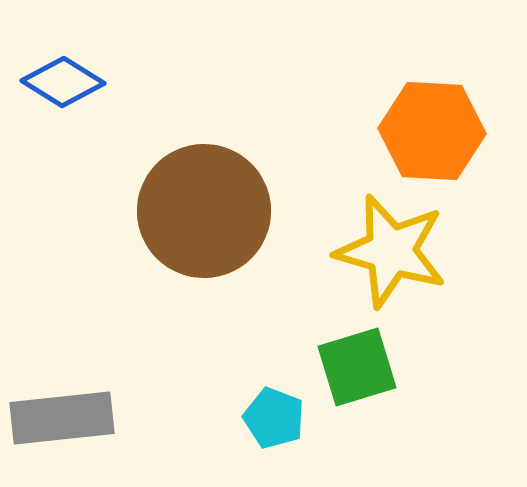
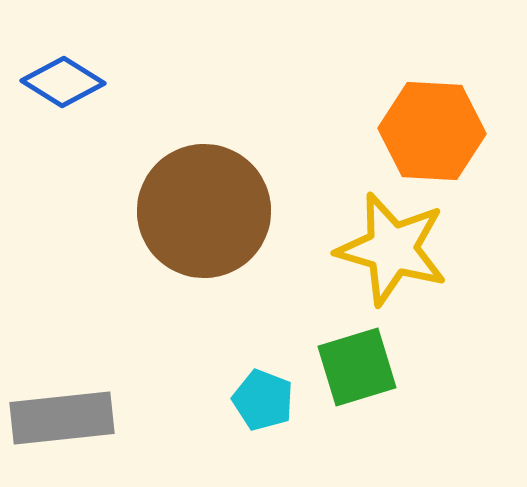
yellow star: moved 1 px right, 2 px up
cyan pentagon: moved 11 px left, 18 px up
